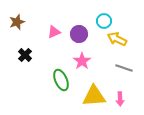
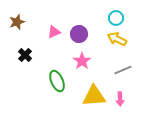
cyan circle: moved 12 px right, 3 px up
gray line: moved 1 px left, 2 px down; rotated 42 degrees counterclockwise
green ellipse: moved 4 px left, 1 px down
